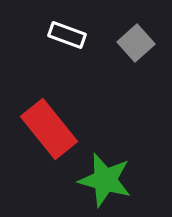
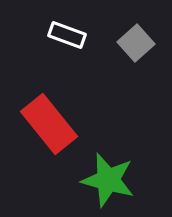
red rectangle: moved 5 px up
green star: moved 3 px right
